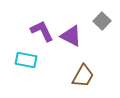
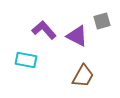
gray square: rotated 30 degrees clockwise
purple L-shape: moved 2 px right, 1 px up; rotated 15 degrees counterclockwise
purple triangle: moved 6 px right
